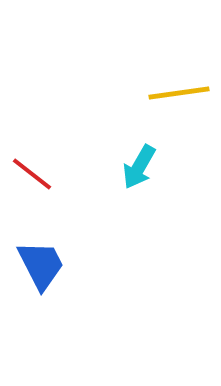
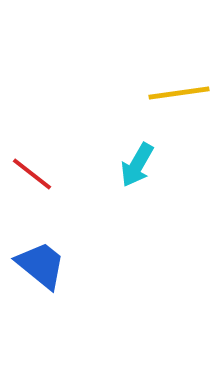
cyan arrow: moved 2 px left, 2 px up
blue trapezoid: rotated 24 degrees counterclockwise
